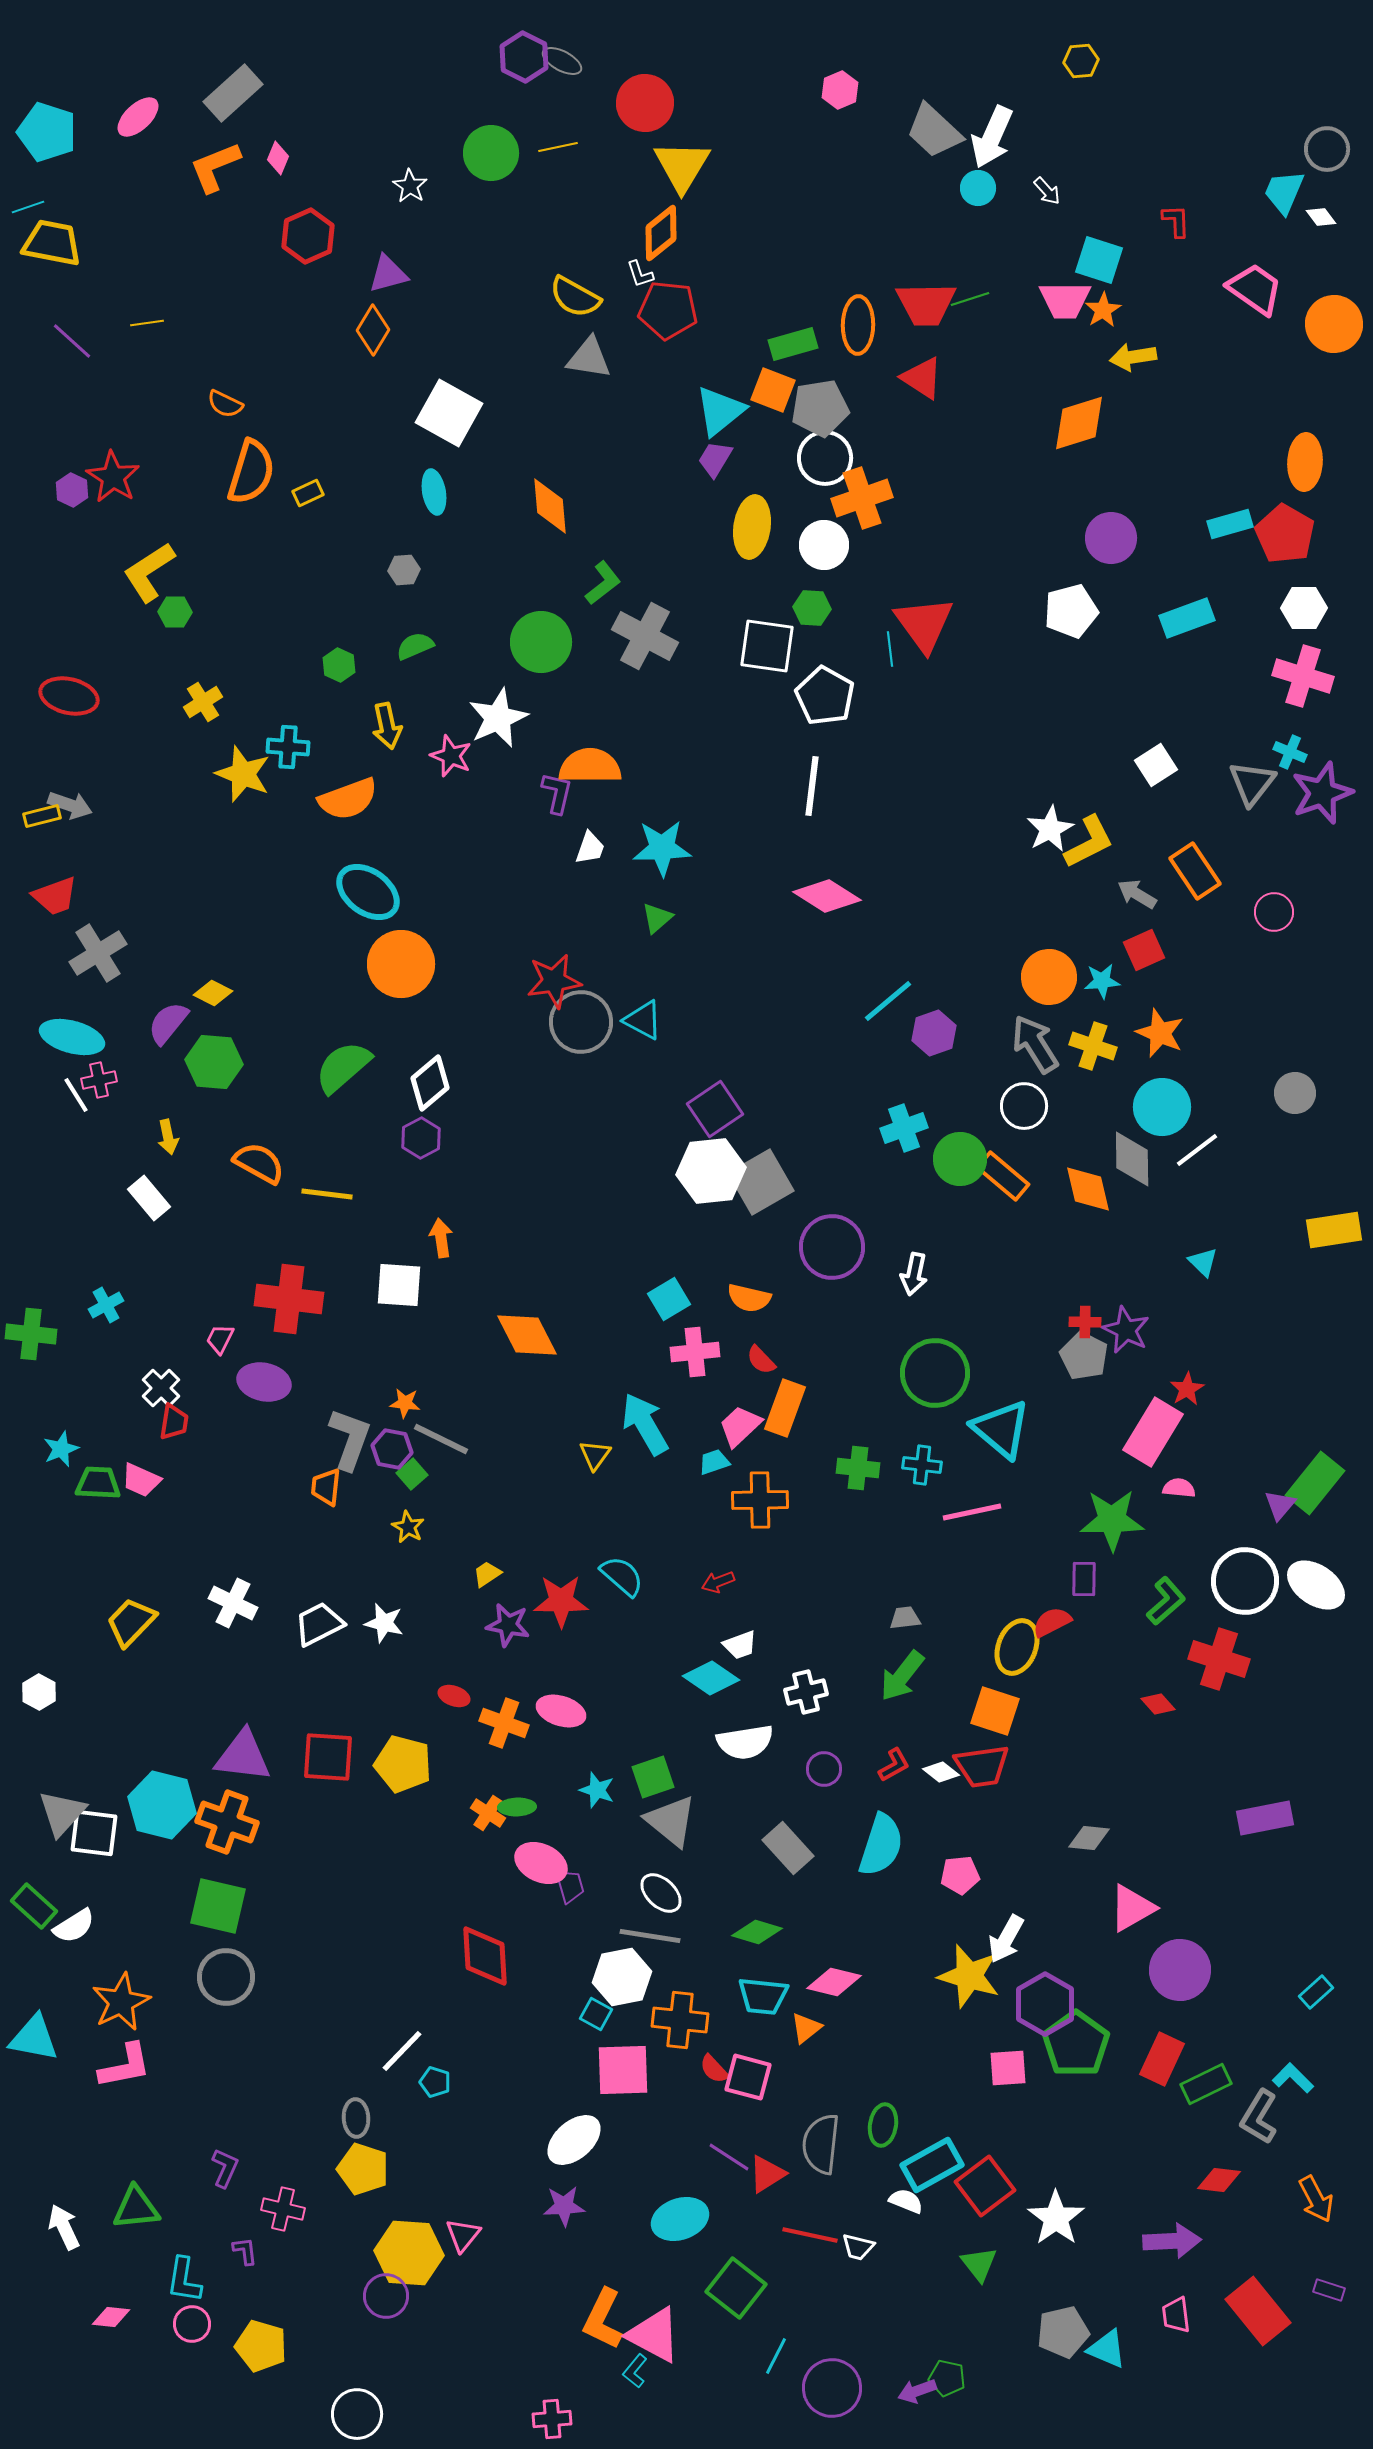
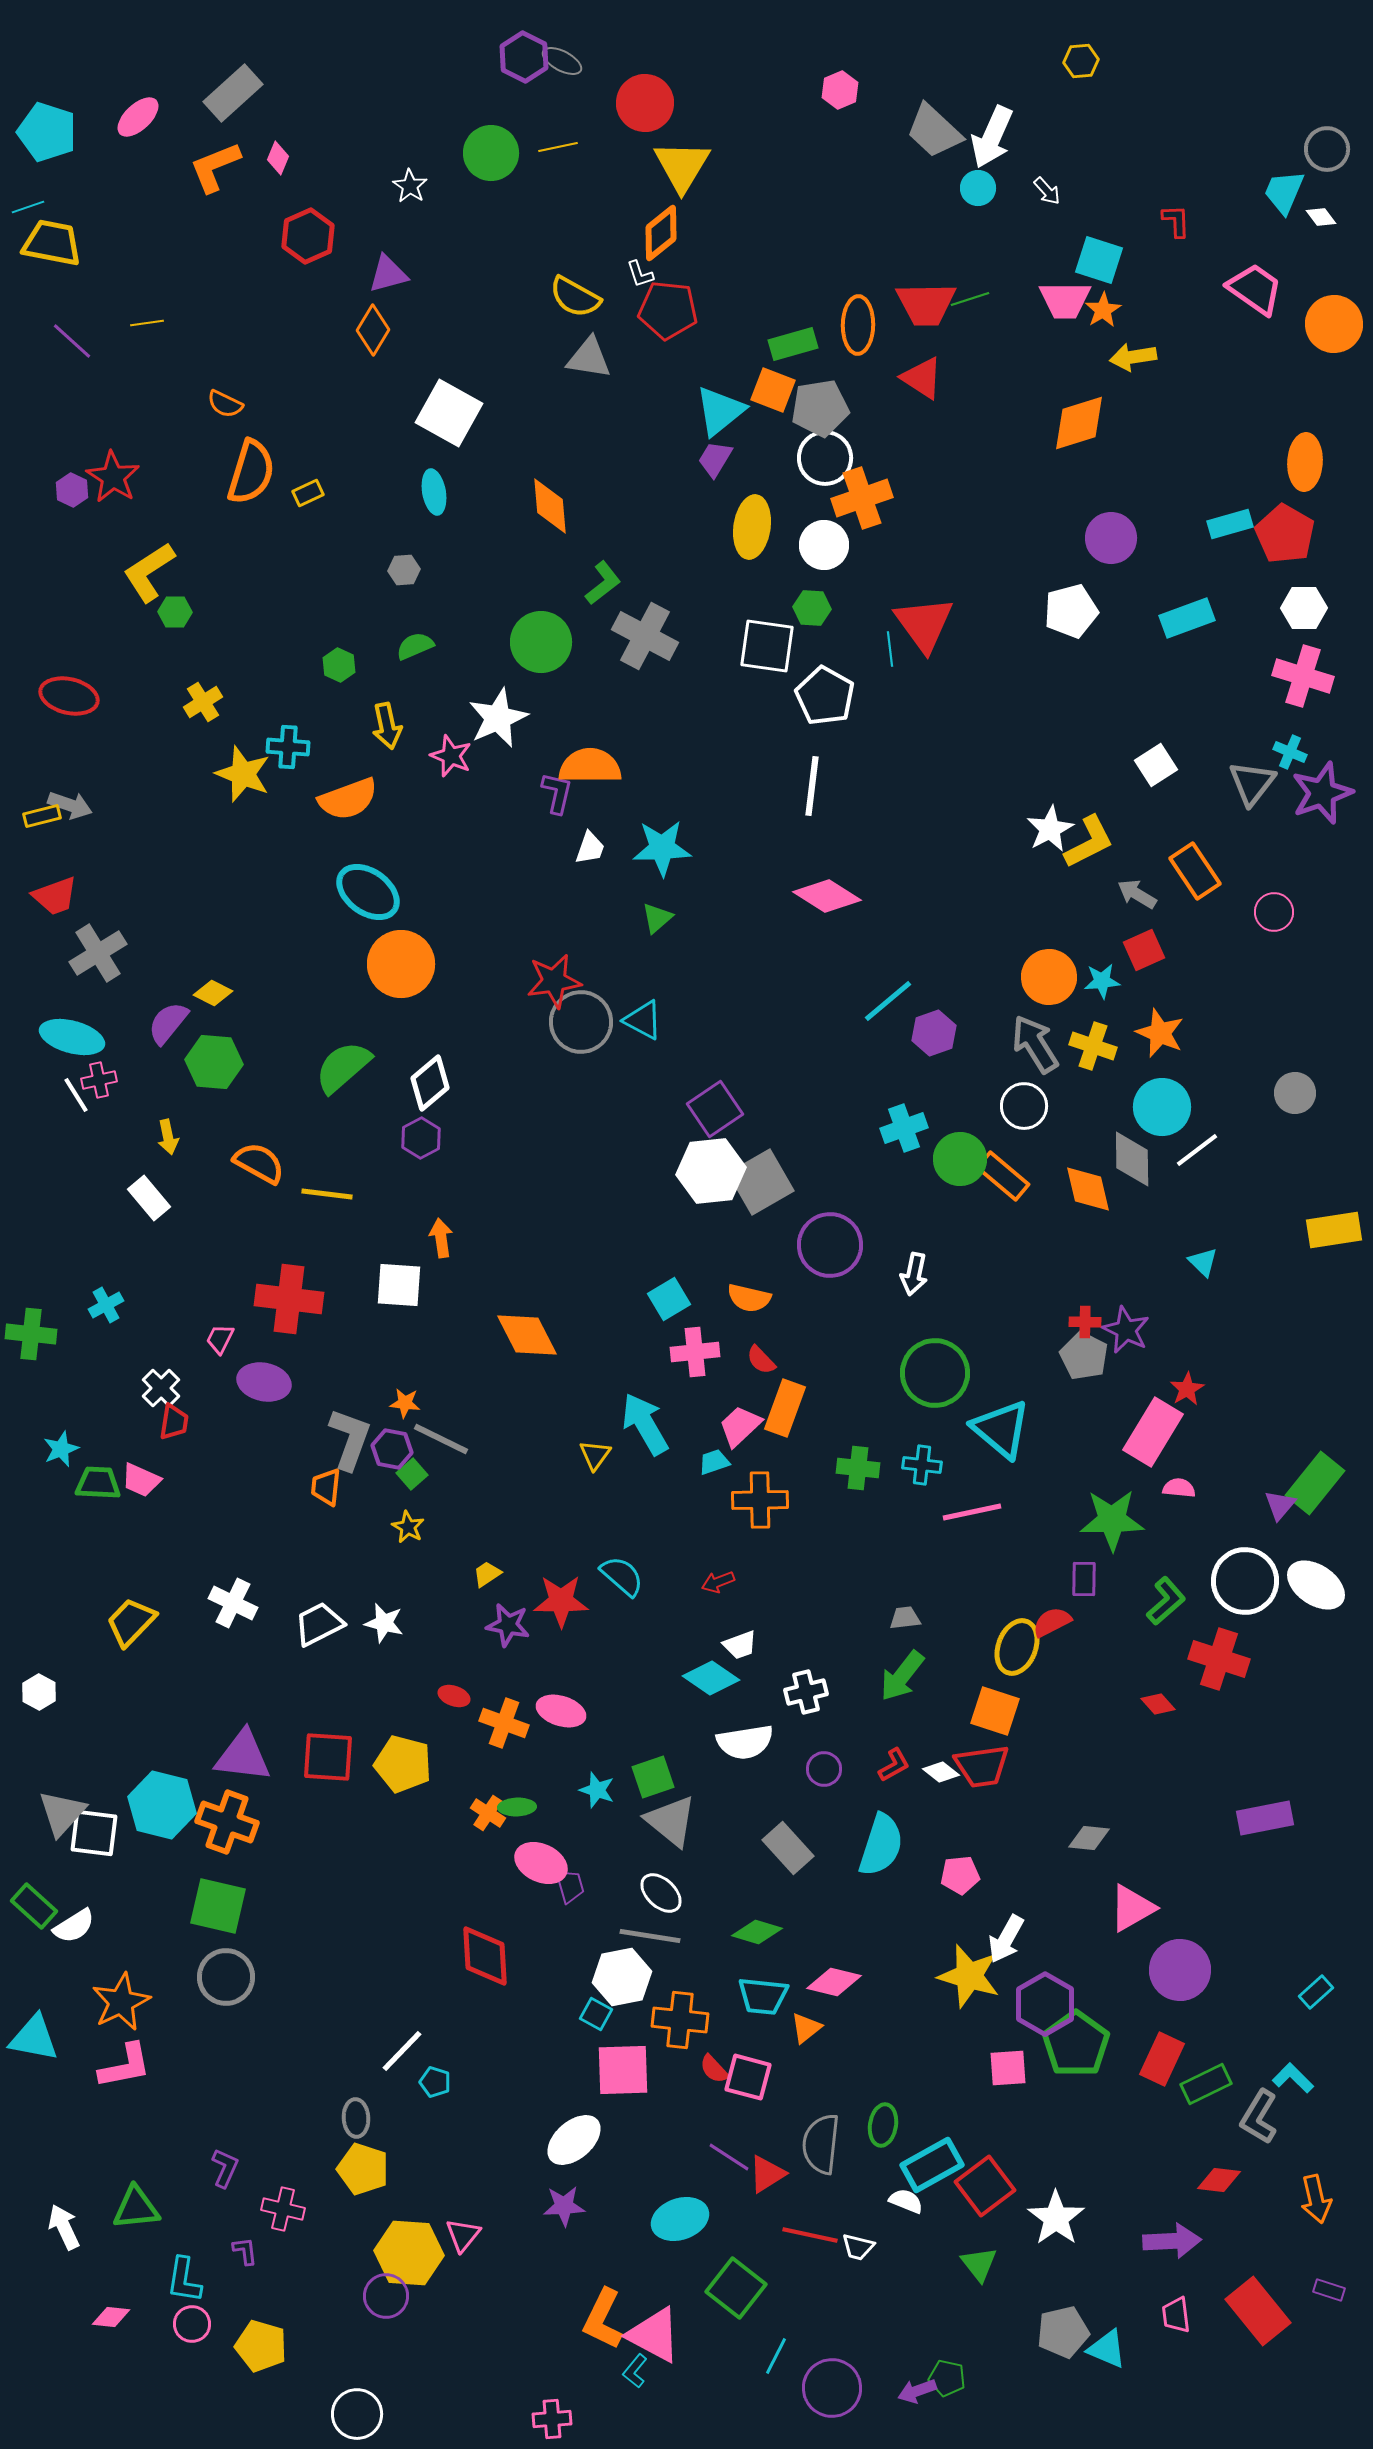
purple circle at (832, 1247): moved 2 px left, 2 px up
orange arrow at (1316, 2199): rotated 15 degrees clockwise
